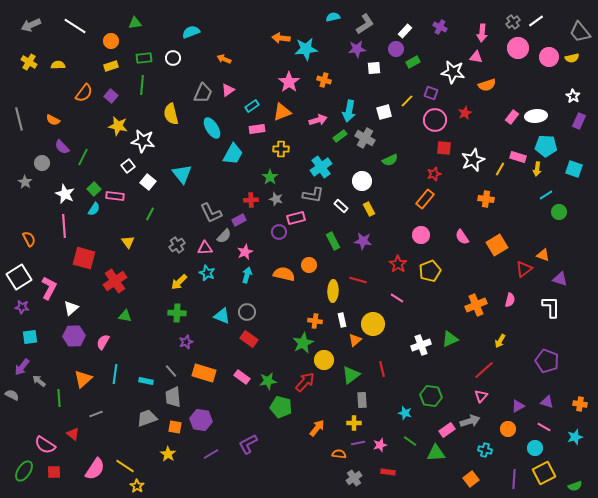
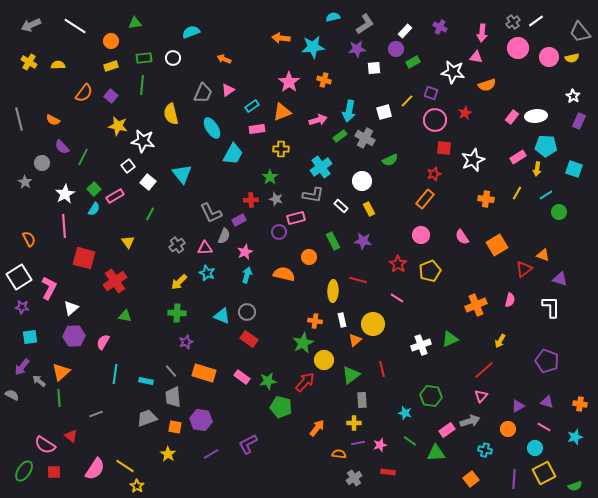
cyan star at (306, 49): moved 7 px right, 2 px up
pink rectangle at (518, 157): rotated 49 degrees counterclockwise
yellow line at (500, 169): moved 17 px right, 24 px down
white star at (65, 194): rotated 18 degrees clockwise
pink rectangle at (115, 196): rotated 36 degrees counterclockwise
gray semicircle at (224, 236): rotated 21 degrees counterclockwise
orange circle at (309, 265): moved 8 px up
orange triangle at (83, 379): moved 22 px left, 7 px up
red triangle at (73, 434): moved 2 px left, 2 px down
